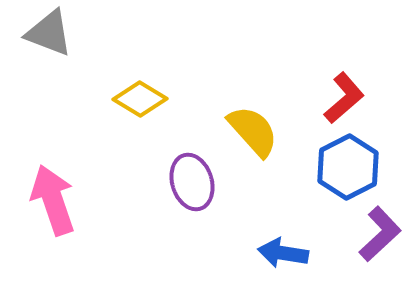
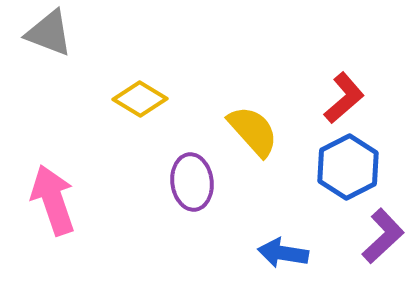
purple ellipse: rotated 10 degrees clockwise
purple L-shape: moved 3 px right, 2 px down
